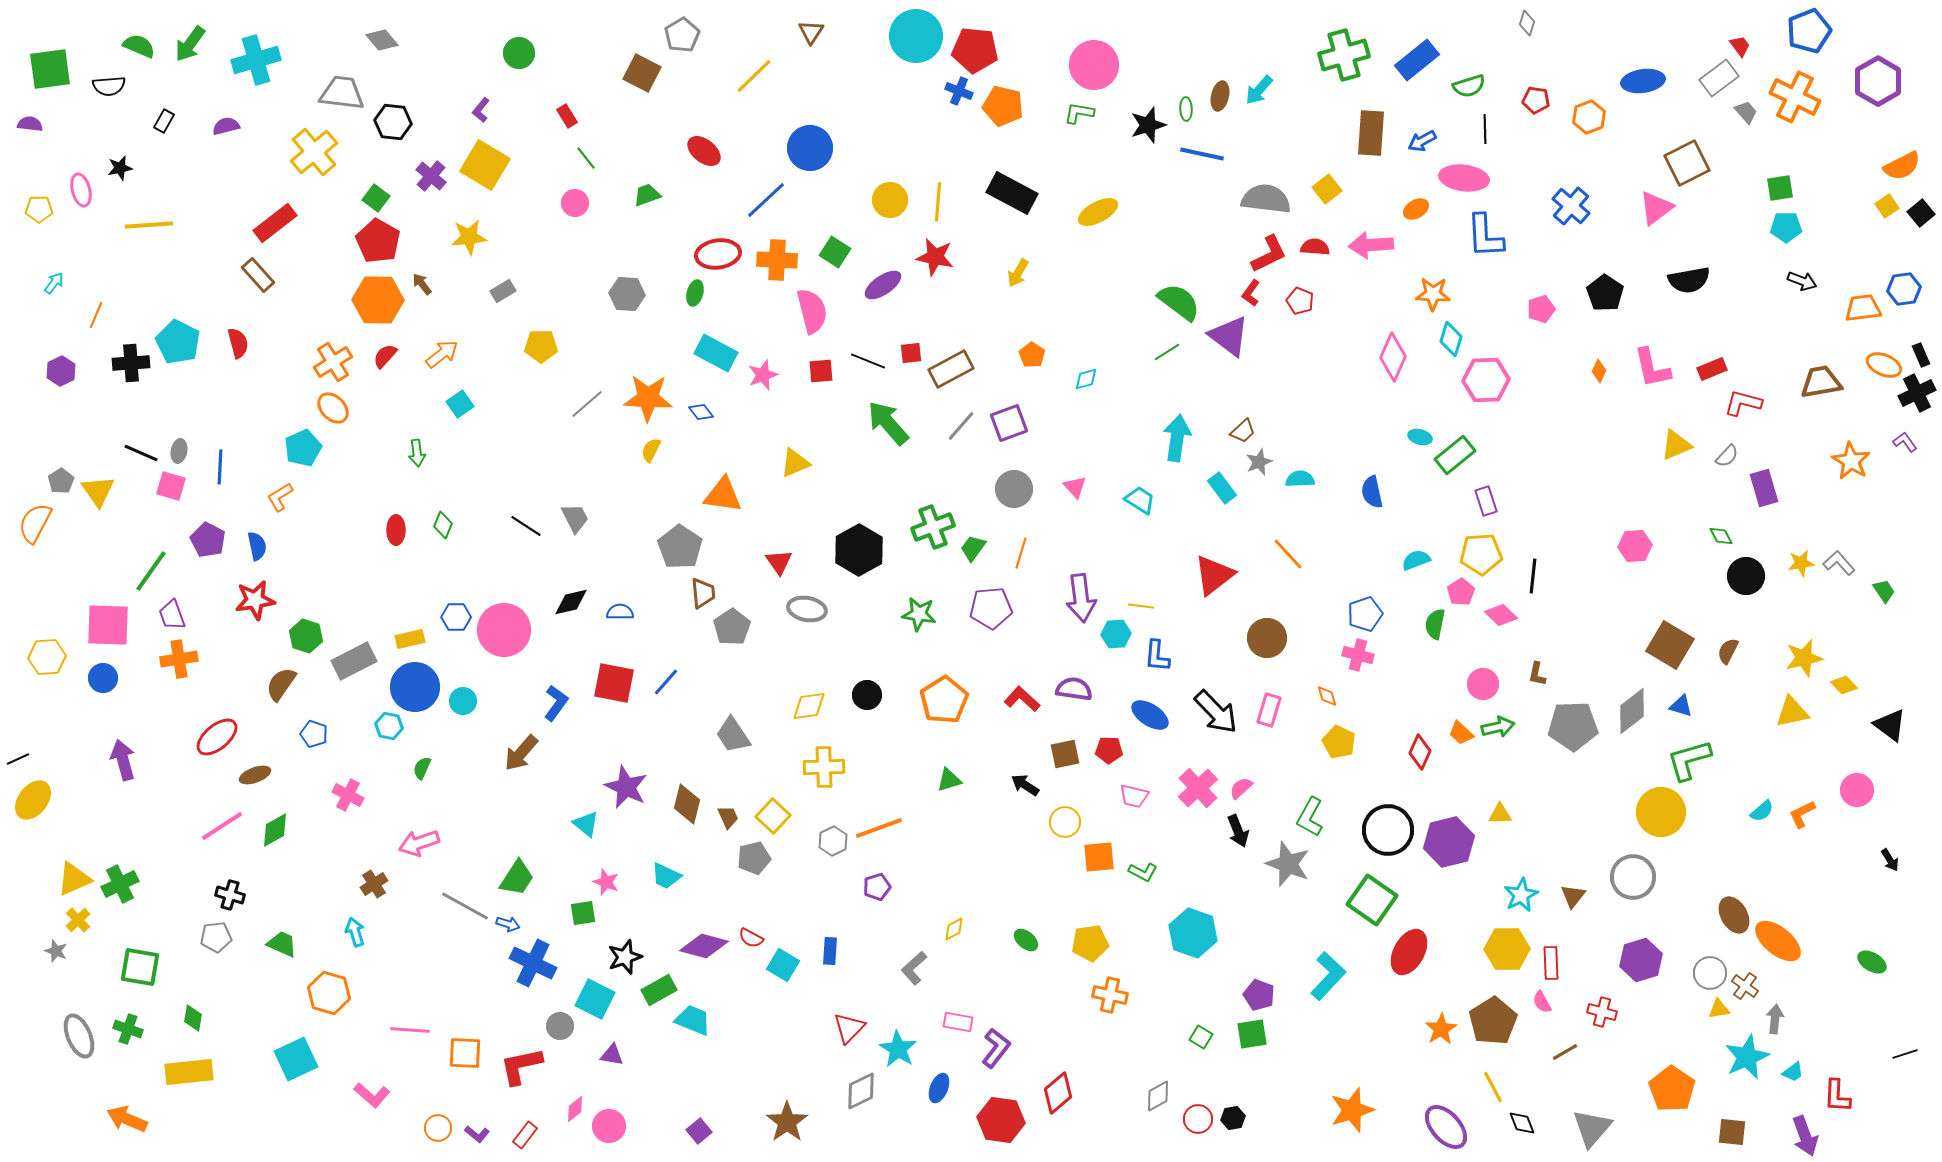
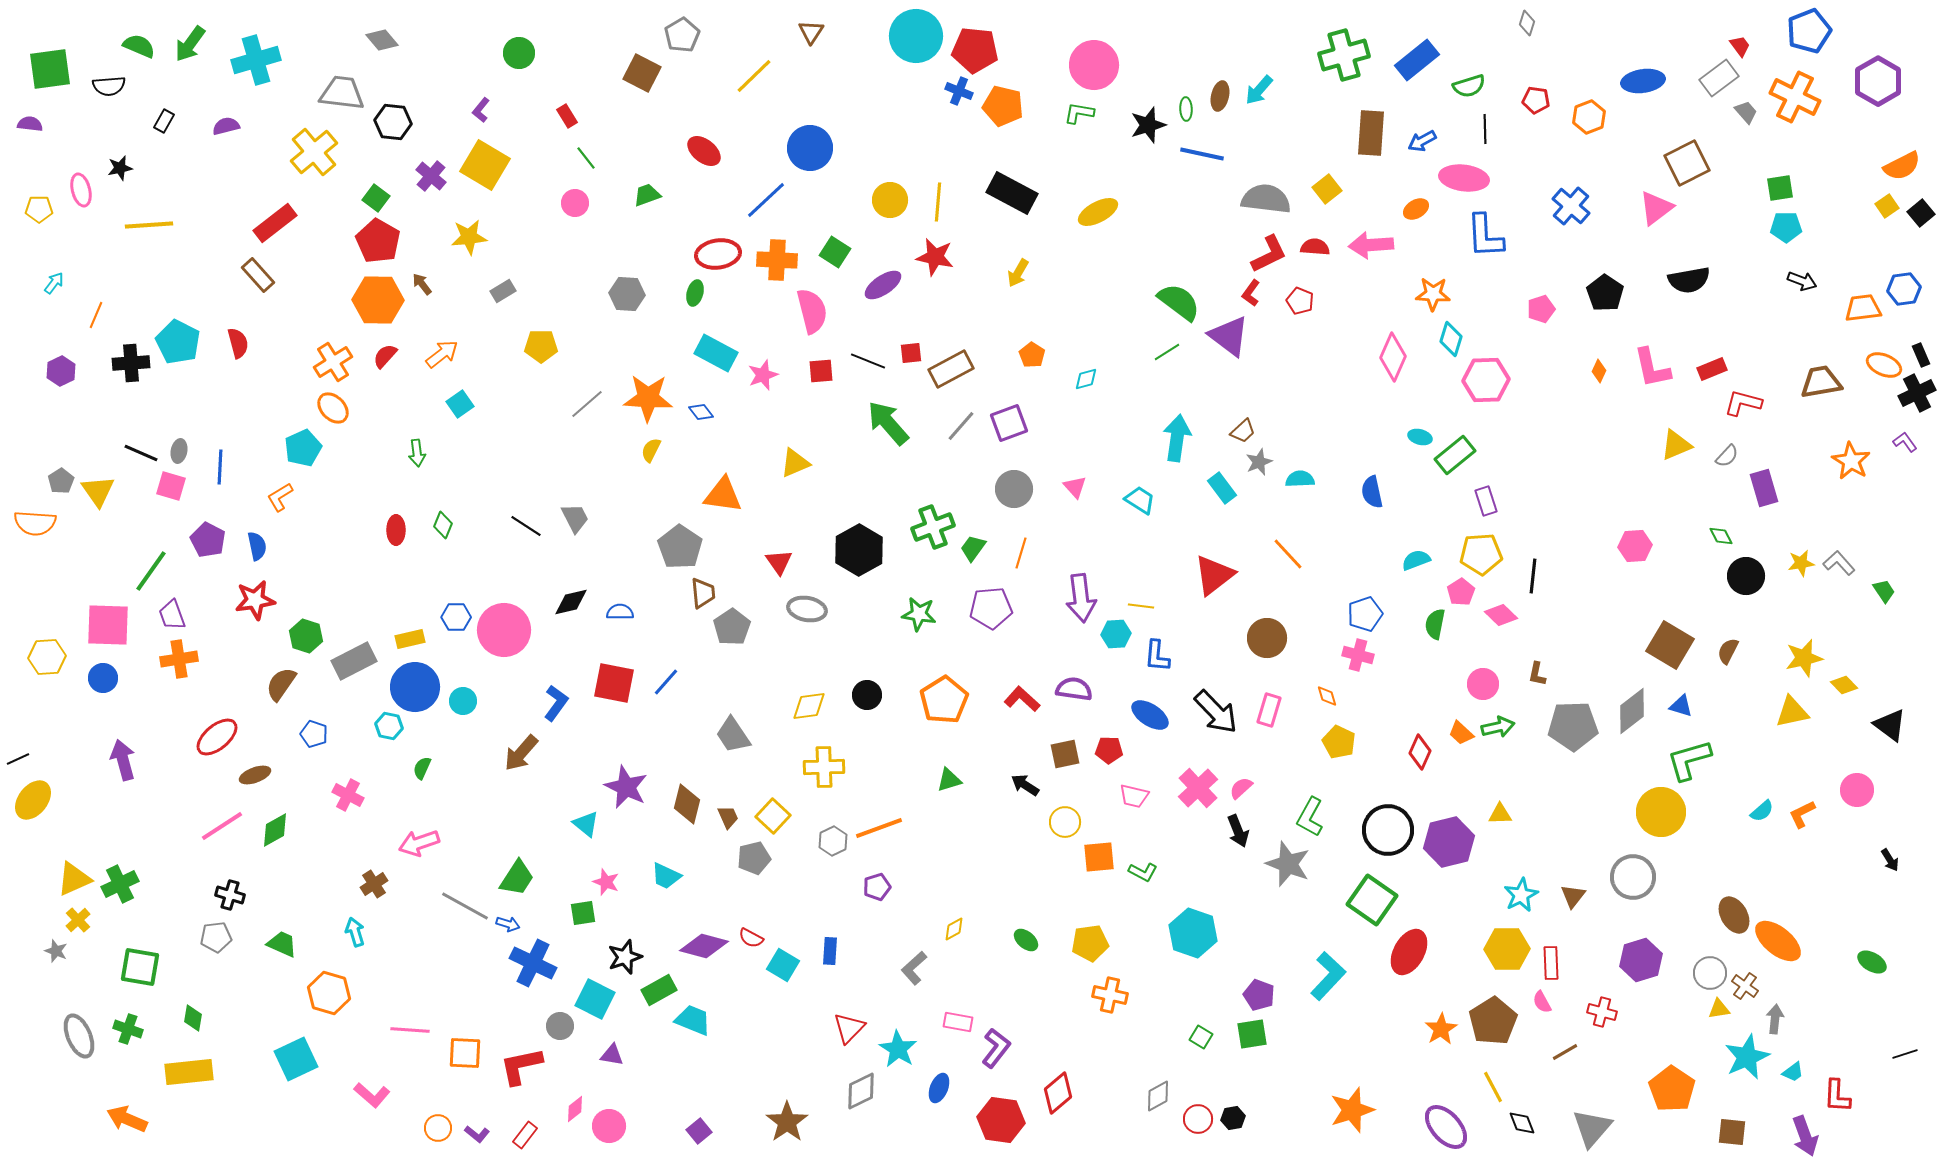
orange semicircle at (35, 523): rotated 114 degrees counterclockwise
